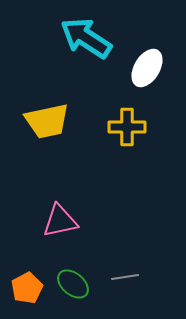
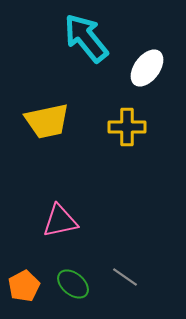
cyan arrow: rotated 18 degrees clockwise
white ellipse: rotated 6 degrees clockwise
gray line: rotated 44 degrees clockwise
orange pentagon: moved 3 px left, 2 px up
